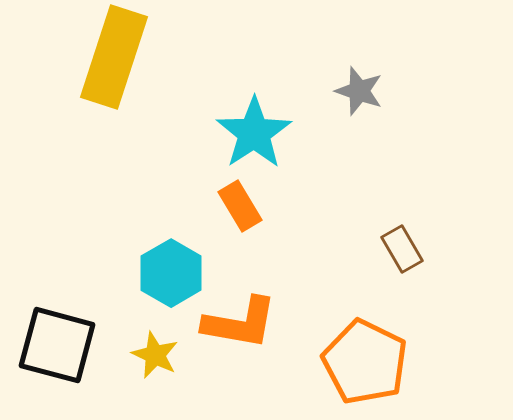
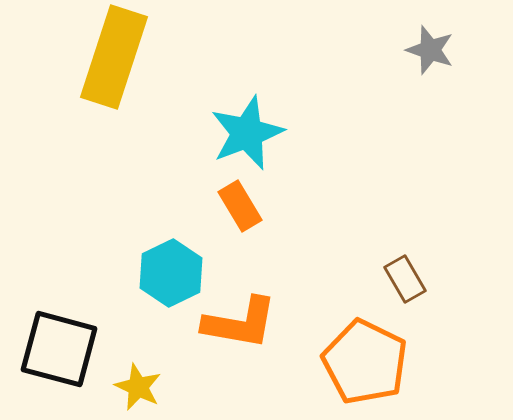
gray star: moved 71 px right, 41 px up
cyan star: moved 7 px left; rotated 12 degrees clockwise
brown rectangle: moved 3 px right, 30 px down
cyan hexagon: rotated 4 degrees clockwise
black square: moved 2 px right, 4 px down
yellow star: moved 17 px left, 32 px down
